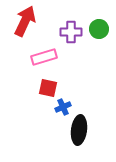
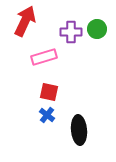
green circle: moved 2 px left
red square: moved 1 px right, 4 px down
blue cross: moved 16 px left, 8 px down; rotated 28 degrees counterclockwise
black ellipse: rotated 12 degrees counterclockwise
